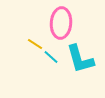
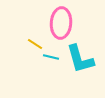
cyan line: rotated 28 degrees counterclockwise
